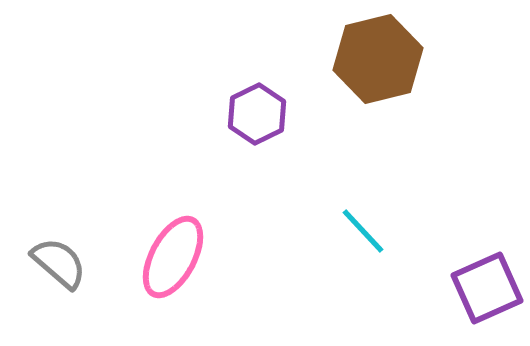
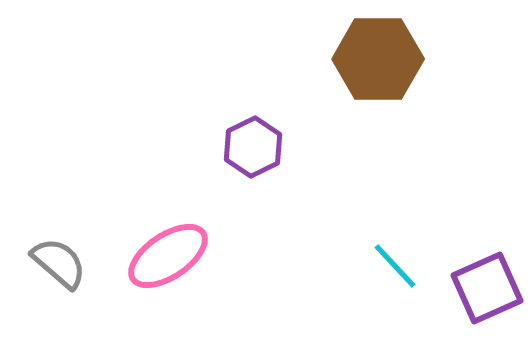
brown hexagon: rotated 14 degrees clockwise
purple hexagon: moved 4 px left, 33 px down
cyan line: moved 32 px right, 35 px down
pink ellipse: moved 5 px left, 1 px up; rotated 28 degrees clockwise
